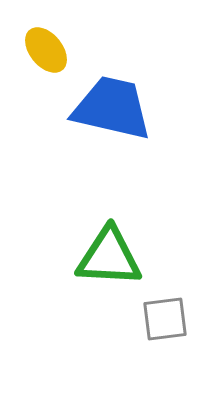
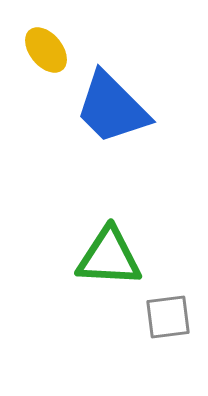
blue trapezoid: rotated 148 degrees counterclockwise
gray square: moved 3 px right, 2 px up
